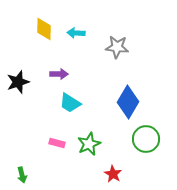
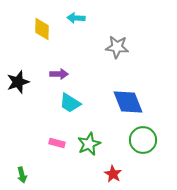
yellow diamond: moved 2 px left
cyan arrow: moved 15 px up
blue diamond: rotated 52 degrees counterclockwise
green circle: moved 3 px left, 1 px down
